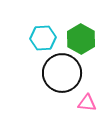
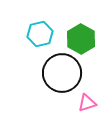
cyan hexagon: moved 3 px left, 4 px up; rotated 10 degrees counterclockwise
pink triangle: rotated 24 degrees counterclockwise
